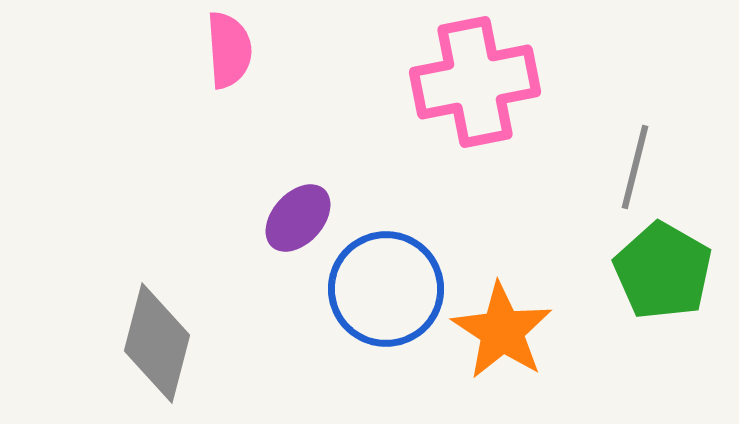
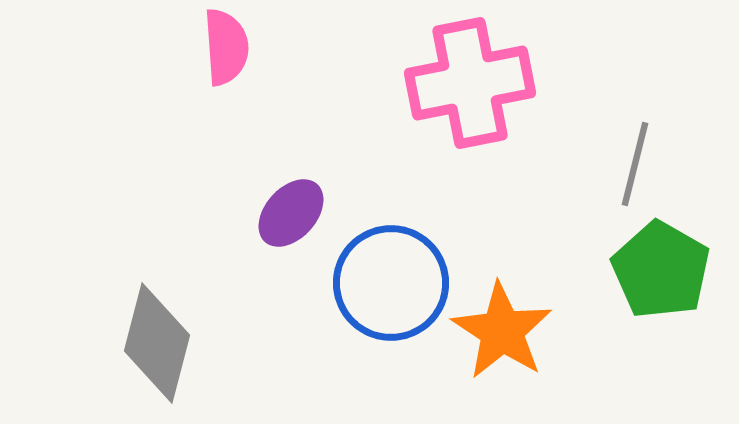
pink semicircle: moved 3 px left, 3 px up
pink cross: moved 5 px left, 1 px down
gray line: moved 3 px up
purple ellipse: moved 7 px left, 5 px up
green pentagon: moved 2 px left, 1 px up
blue circle: moved 5 px right, 6 px up
